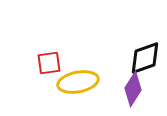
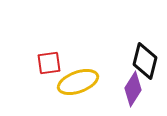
black diamond: moved 3 px down; rotated 57 degrees counterclockwise
yellow ellipse: rotated 9 degrees counterclockwise
